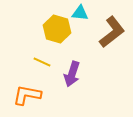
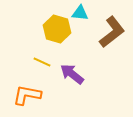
purple arrow: rotated 110 degrees clockwise
